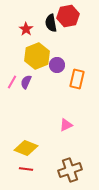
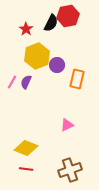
black semicircle: rotated 144 degrees counterclockwise
pink triangle: moved 1 px right
